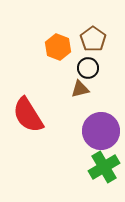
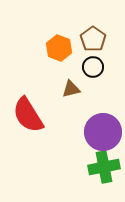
orange hexagon: moved 1 px right, 1 px down
black circle: moved 5 px right, 1 px up
brown triangle: moved 9 px left
purple circle: moved 2 px right, 1 px down
green cross: rotated 20 degrees clockwise
